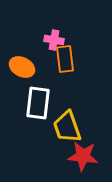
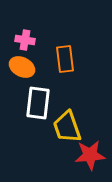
pink cross: moved 29 px left
red star: moved 7 px right, 1 px up; rotated 12 degrees counterclockwise
